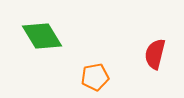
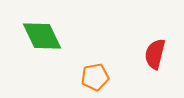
green diamond: rotated 6 degrees clockwise
